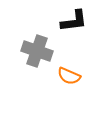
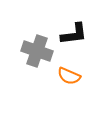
black L-shape: moved 13 px down
